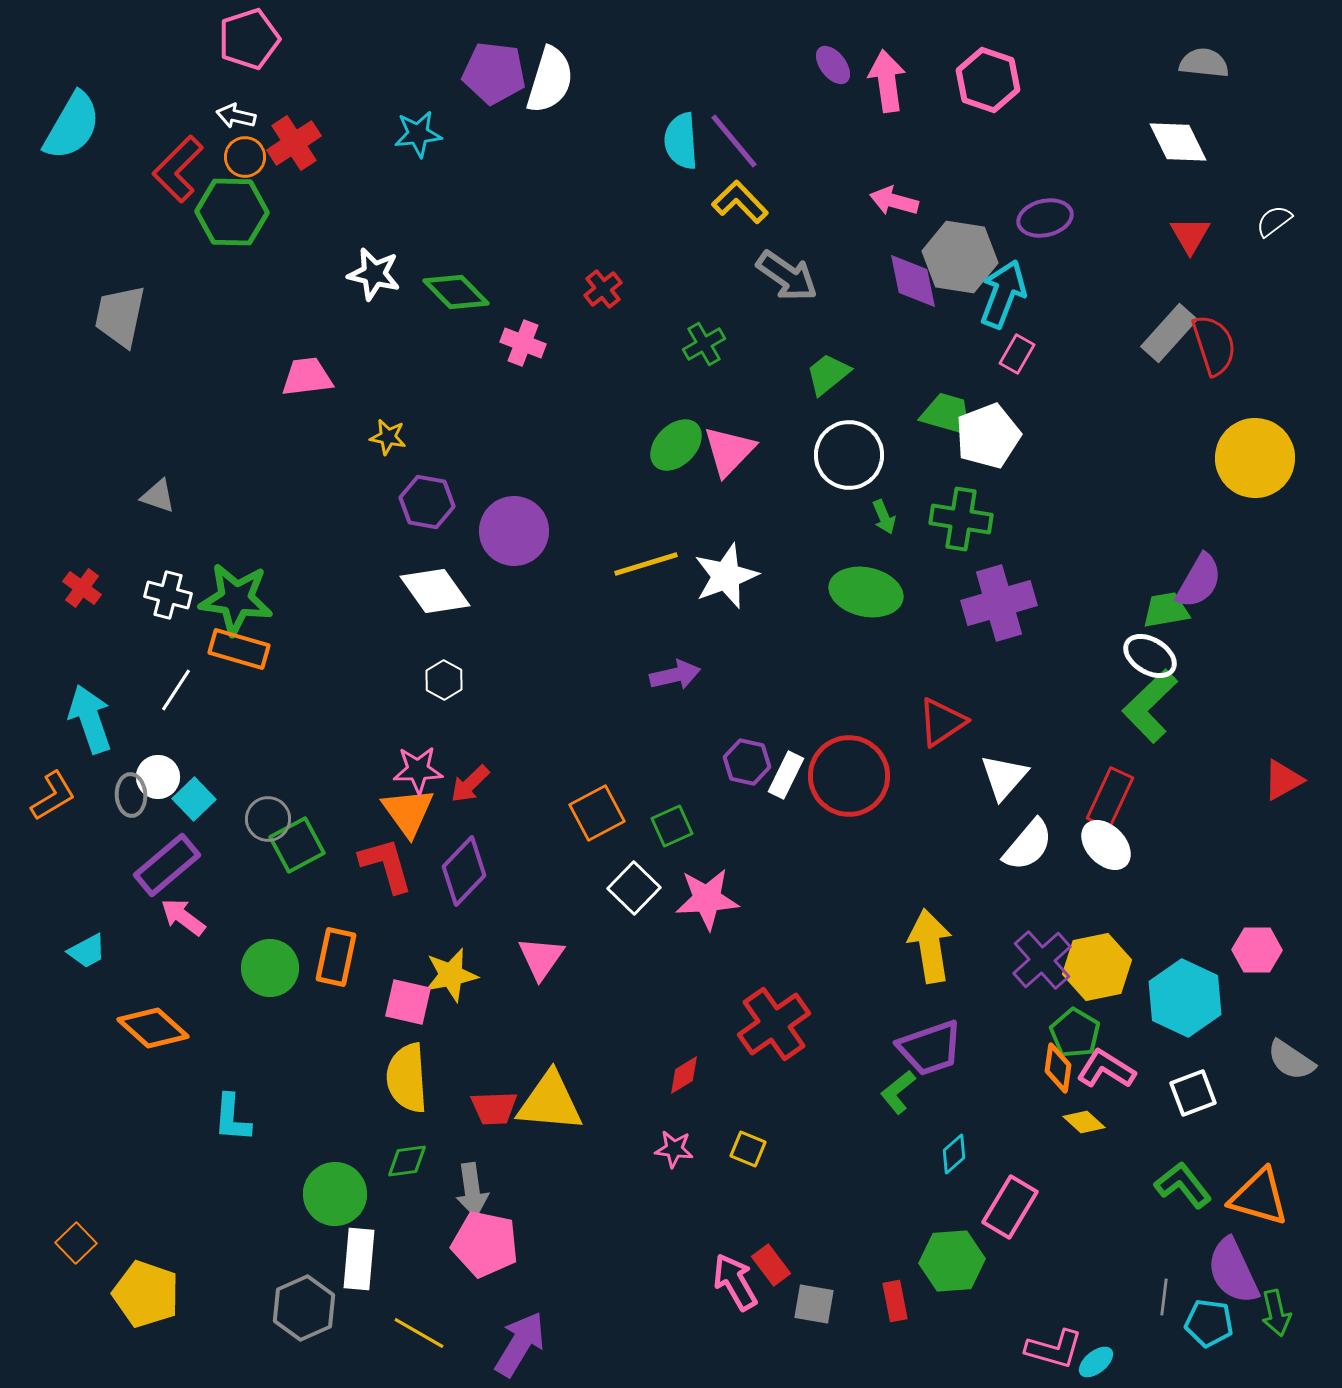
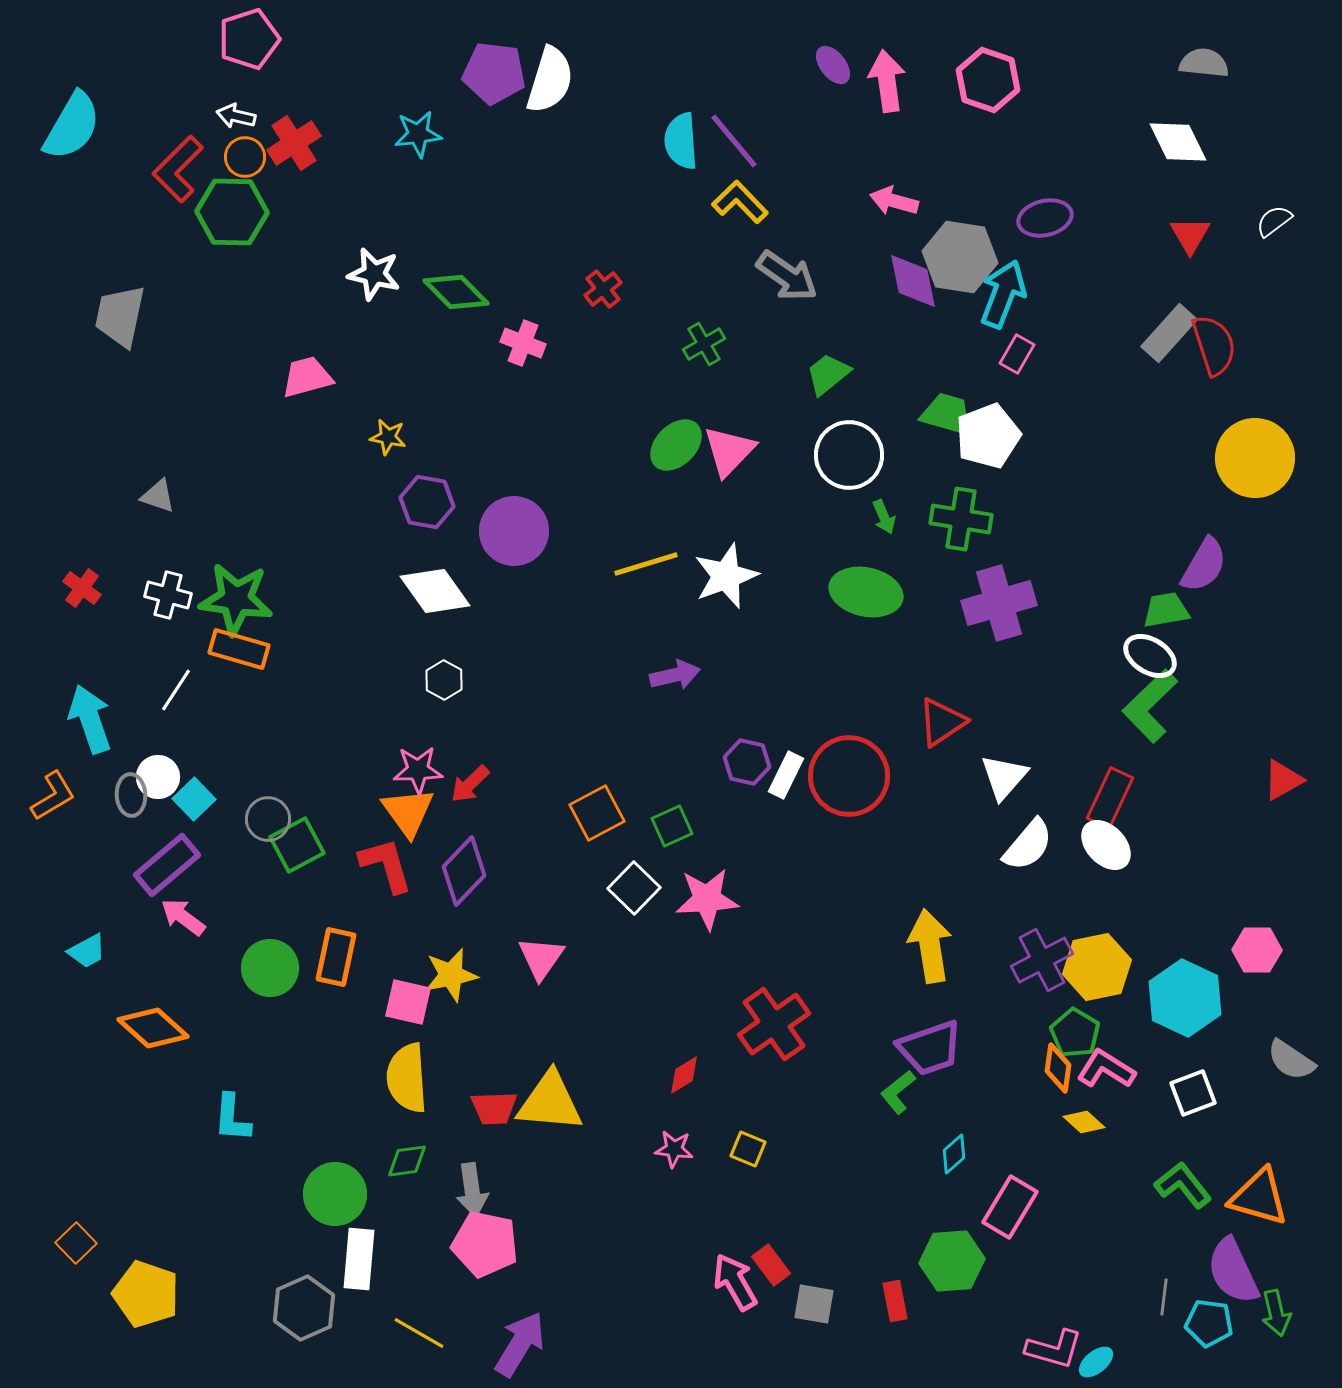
pink trapezoid at (307, 377): rotated 8 degrees counterclockwise
purple semicircle at (1199, 581): moved 5 px right, 16 px up
purple cross at (1042, 960): rotated 14 degrees clockwise
